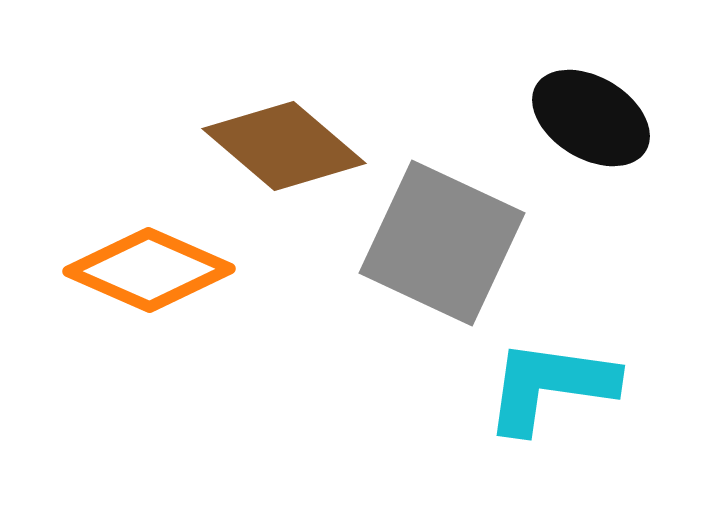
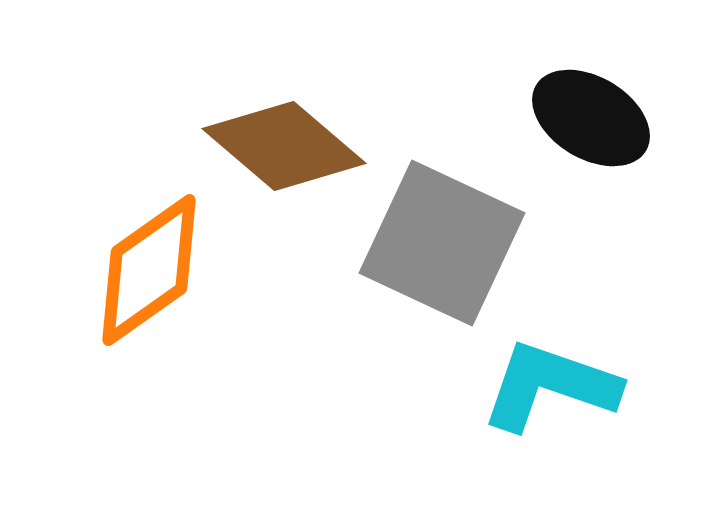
orange diamond: rotated 59 degrees counterclockwise
cyan L-shape: rotated 11 degrees clockwise
